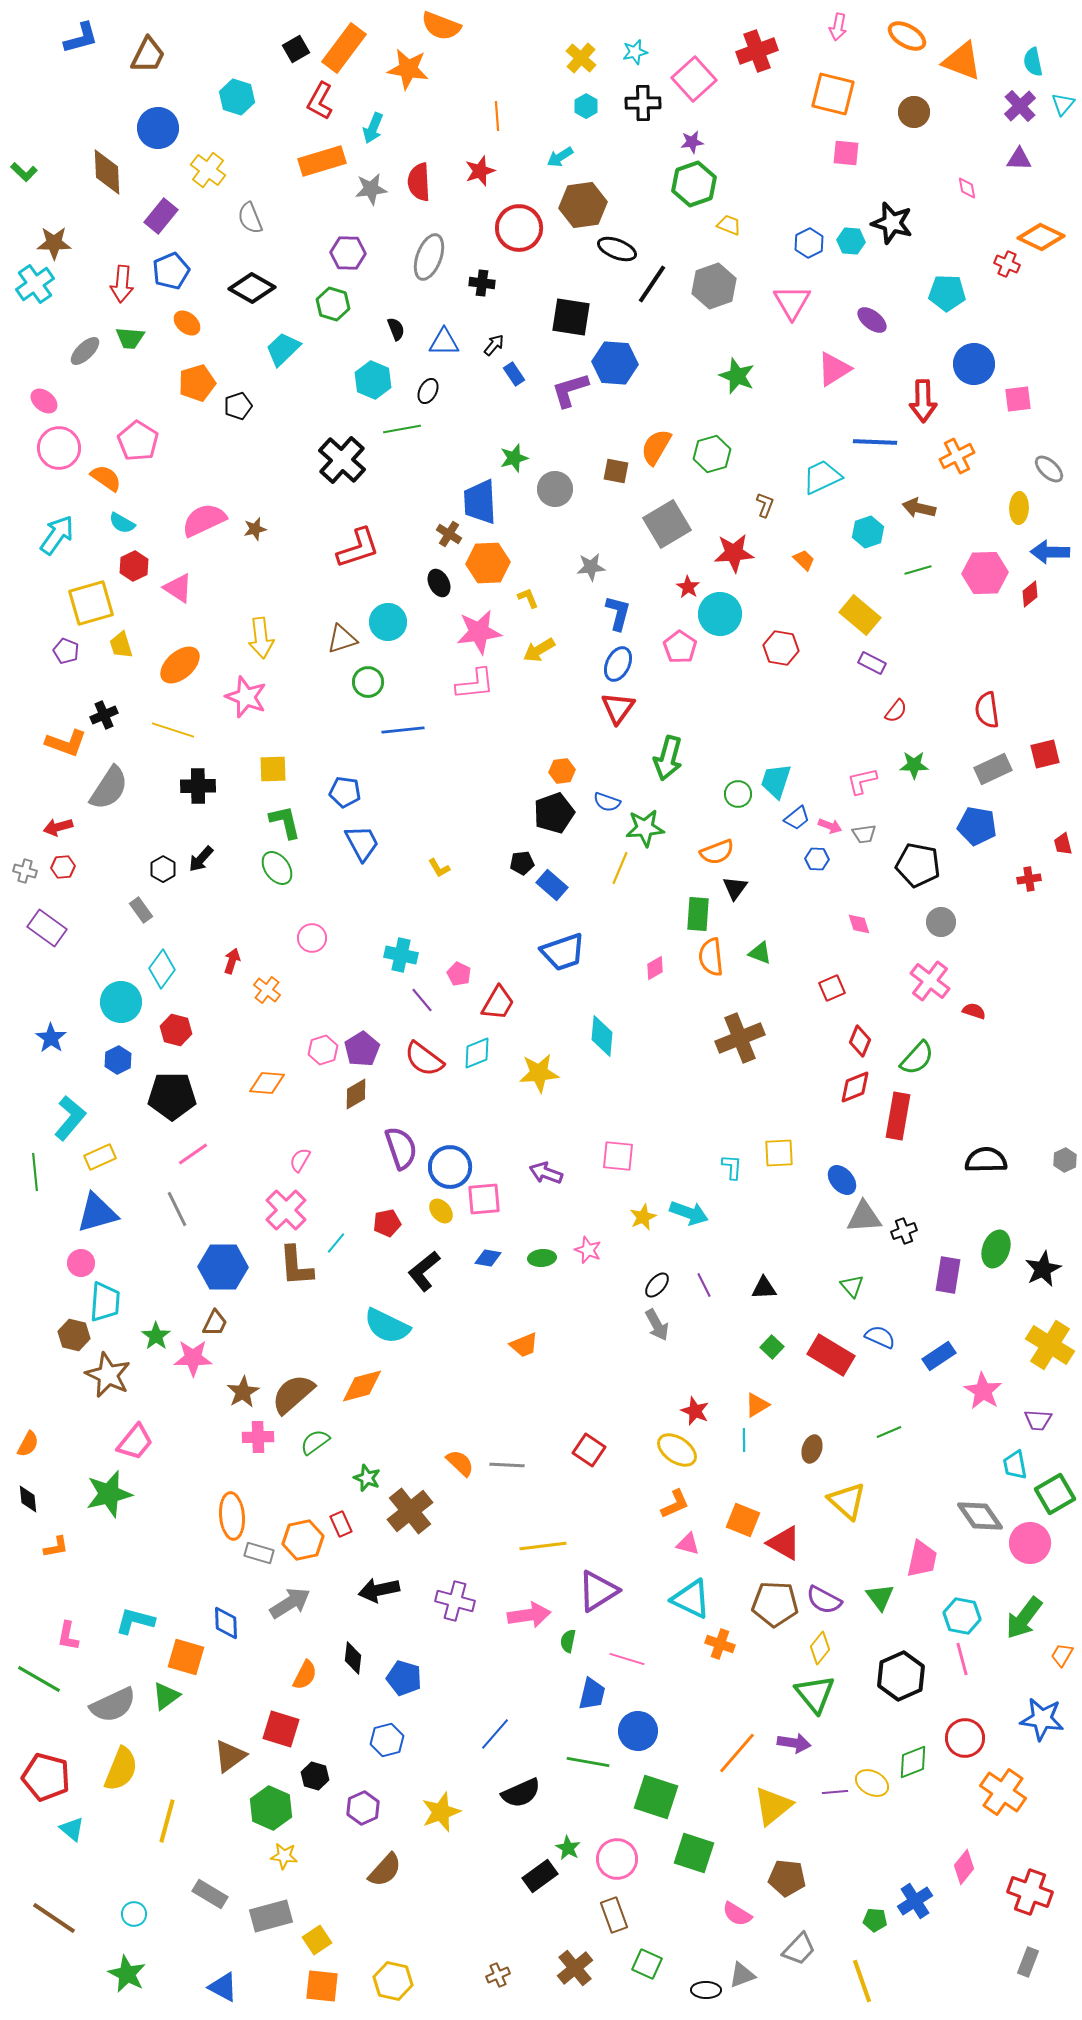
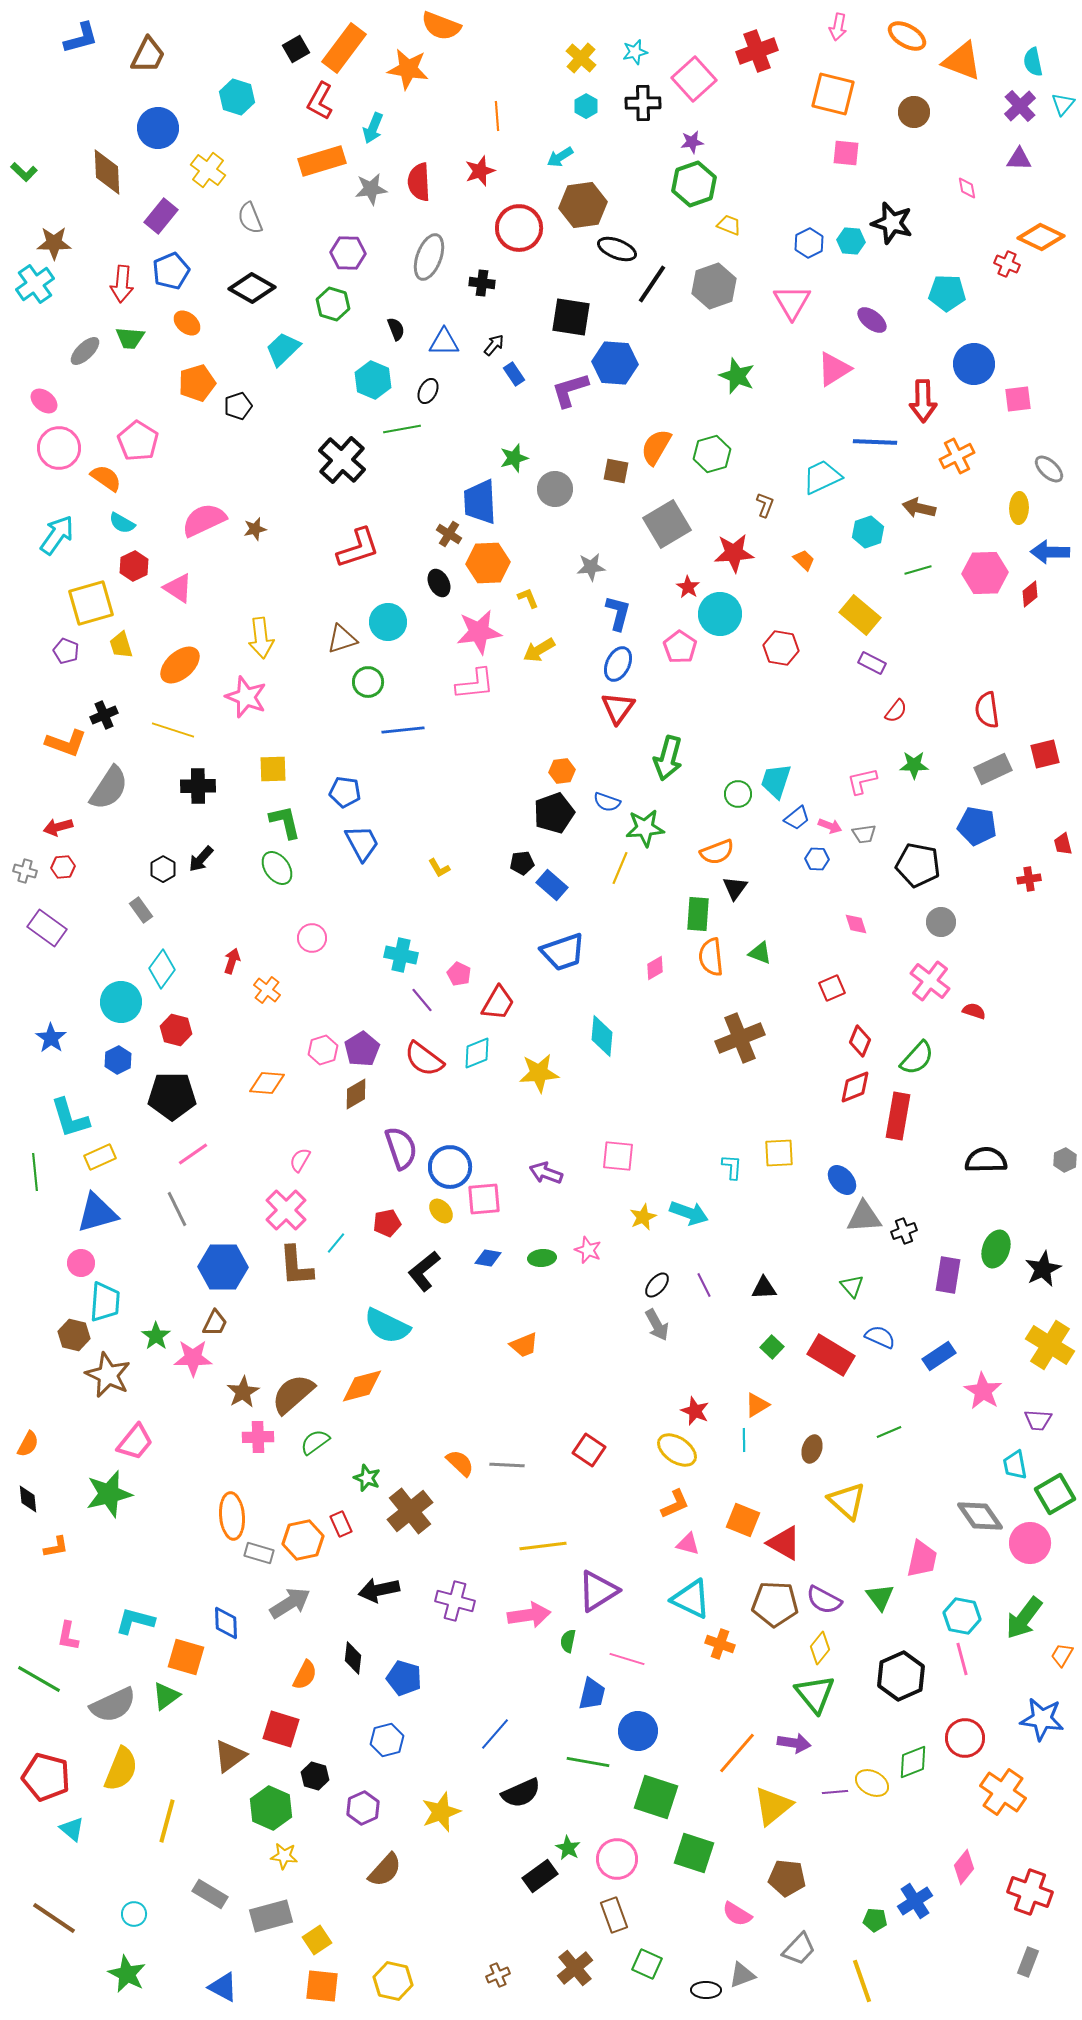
pink diamond at (859, 924): moved 3 px left
cyan L-shape at (70, 1118): rotated 123 degrees clockwise
